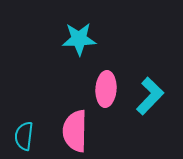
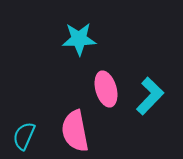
pink ellipse: rotated 20 degrees counterclockwise
pink semicircle: rotated 12 degrees counterclockwise
cyan semicircle: rotated 16 degrees clockwise
